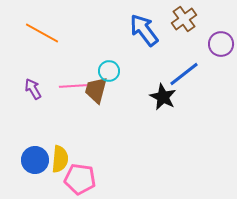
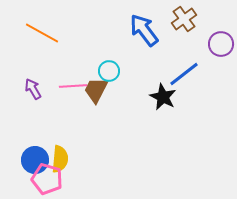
brown trapezoid: rotated 12 degrees clockwise
pink pentagon: moved 33 px left; rotated 8 degrees clockwise
